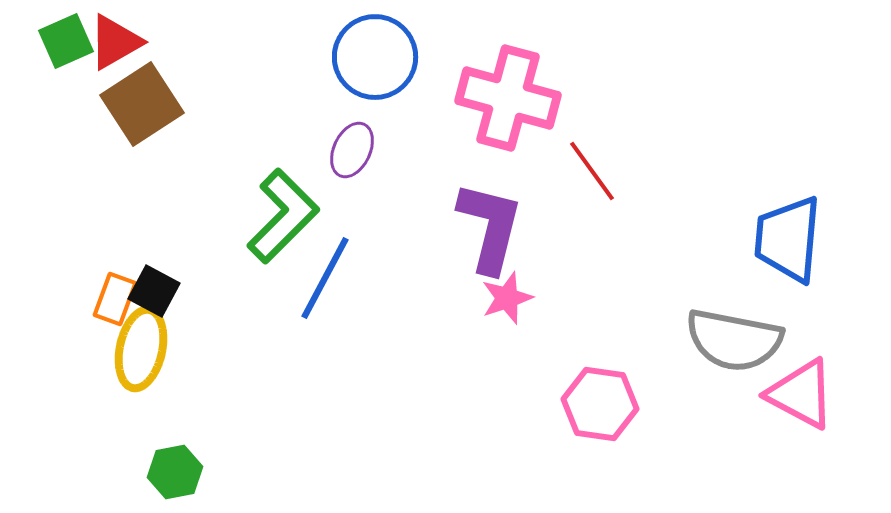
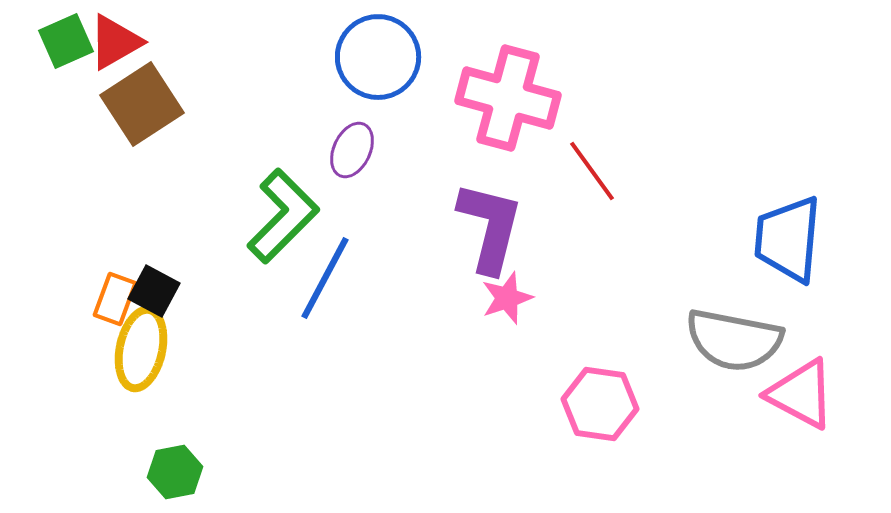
blue circle: moved 3 px right
